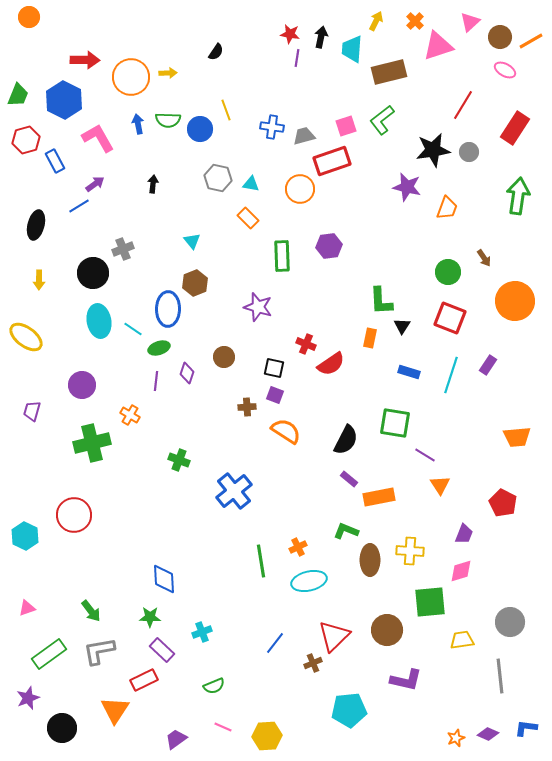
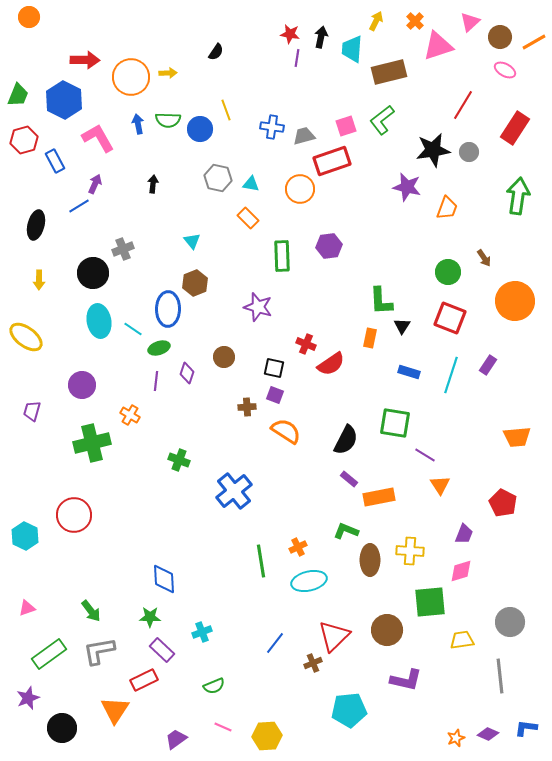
orange line at (531, 41): moved 3 px right, 1 px down
red hexagon at (26, 140): moved 2 px left
purple arrow at (95, 184): rotated 30 degrees counterclockwise
